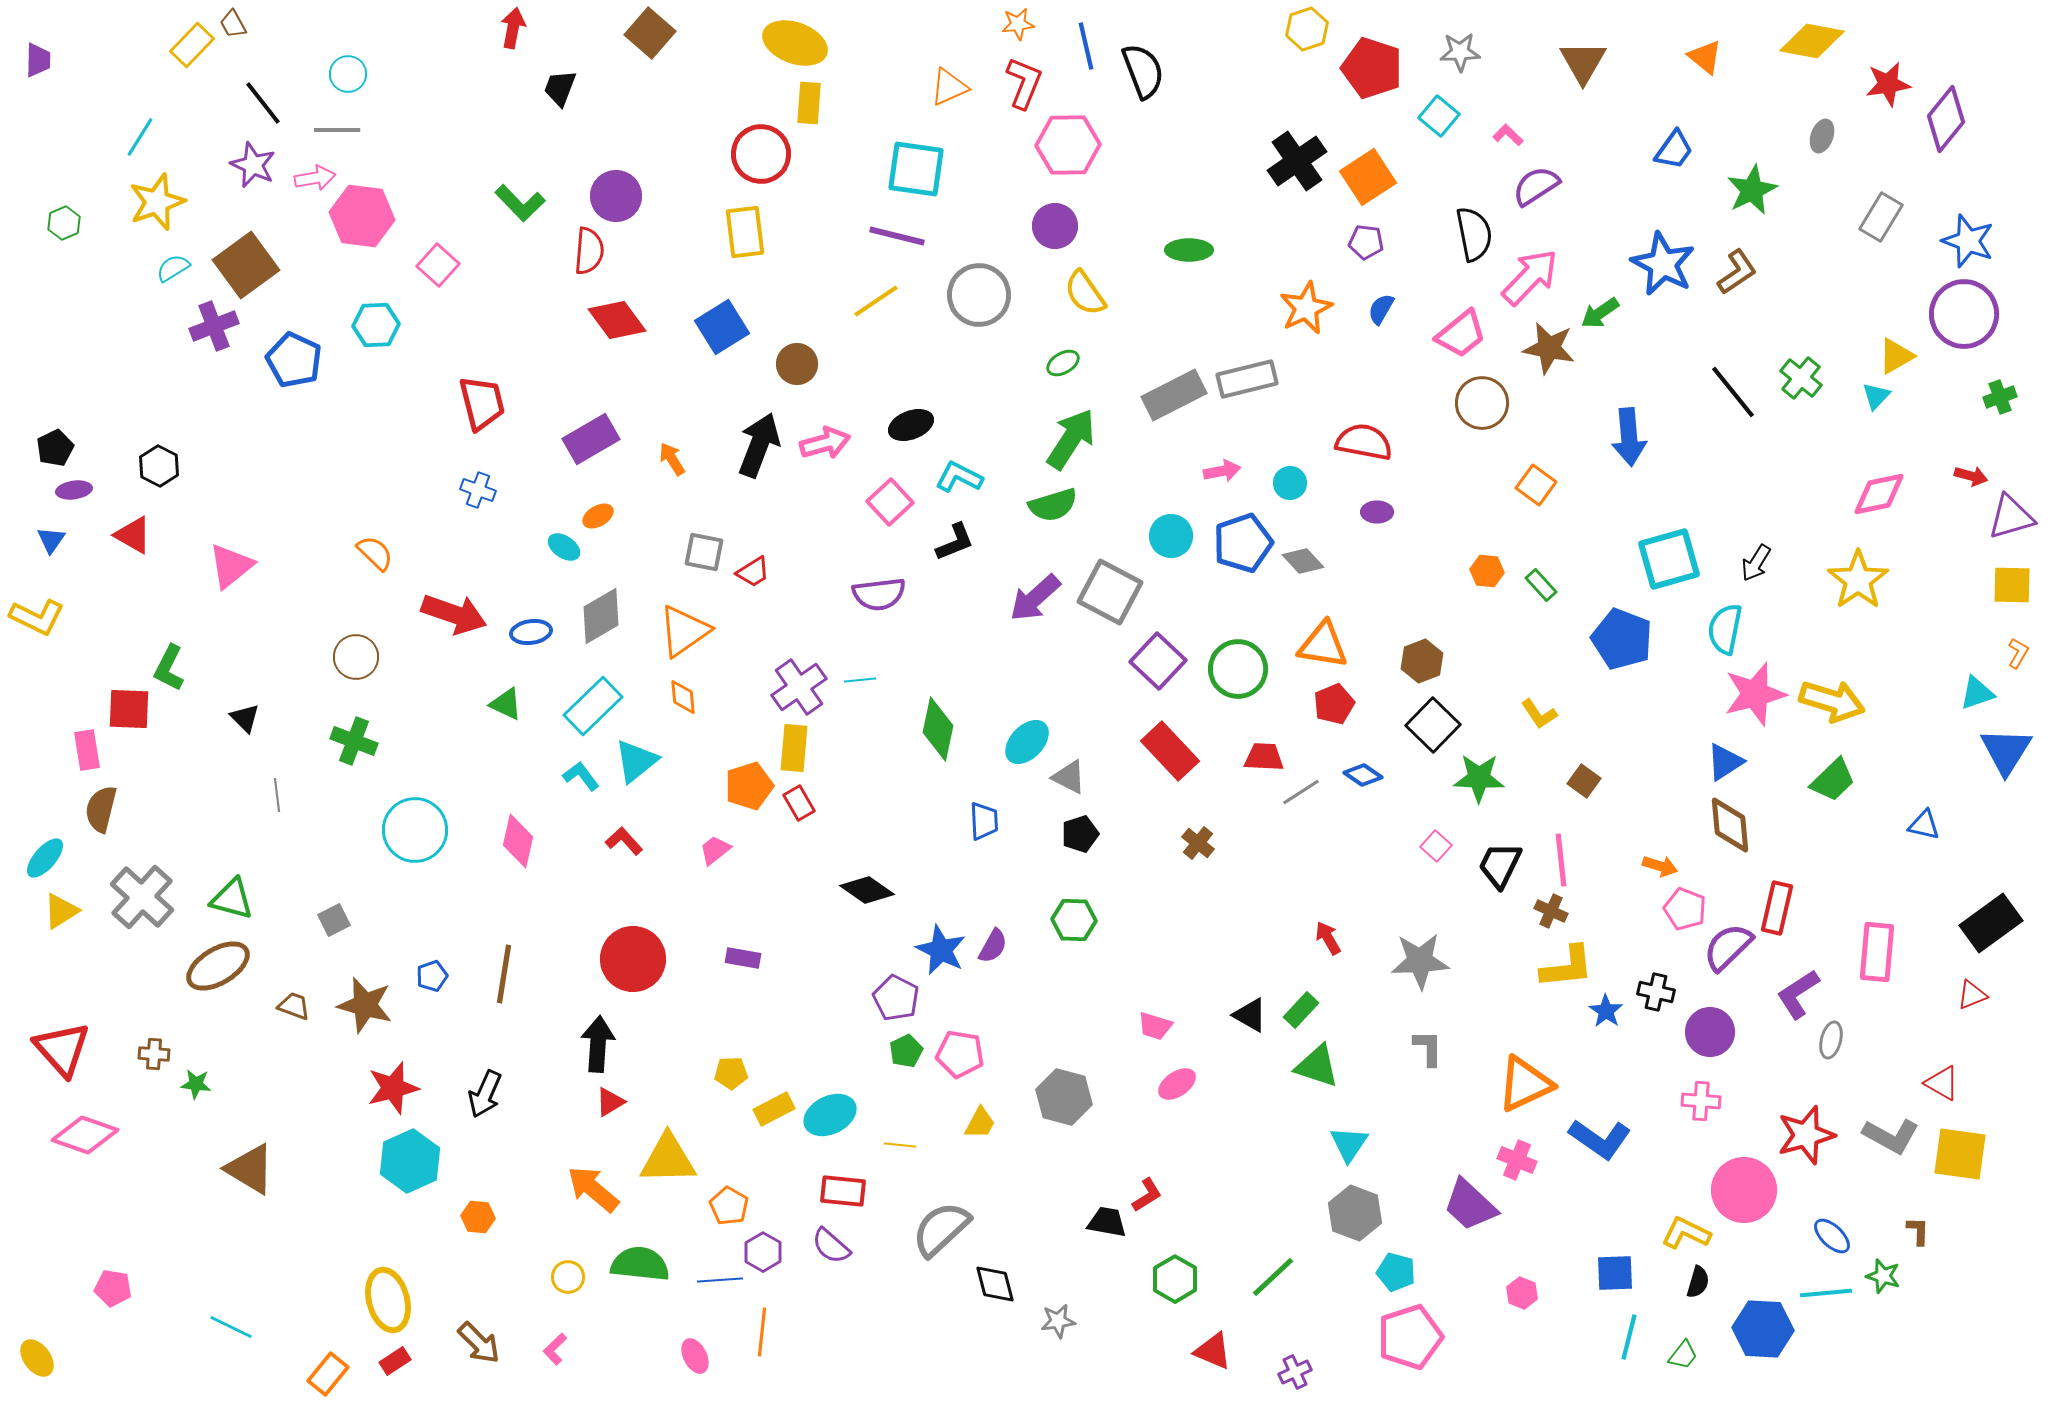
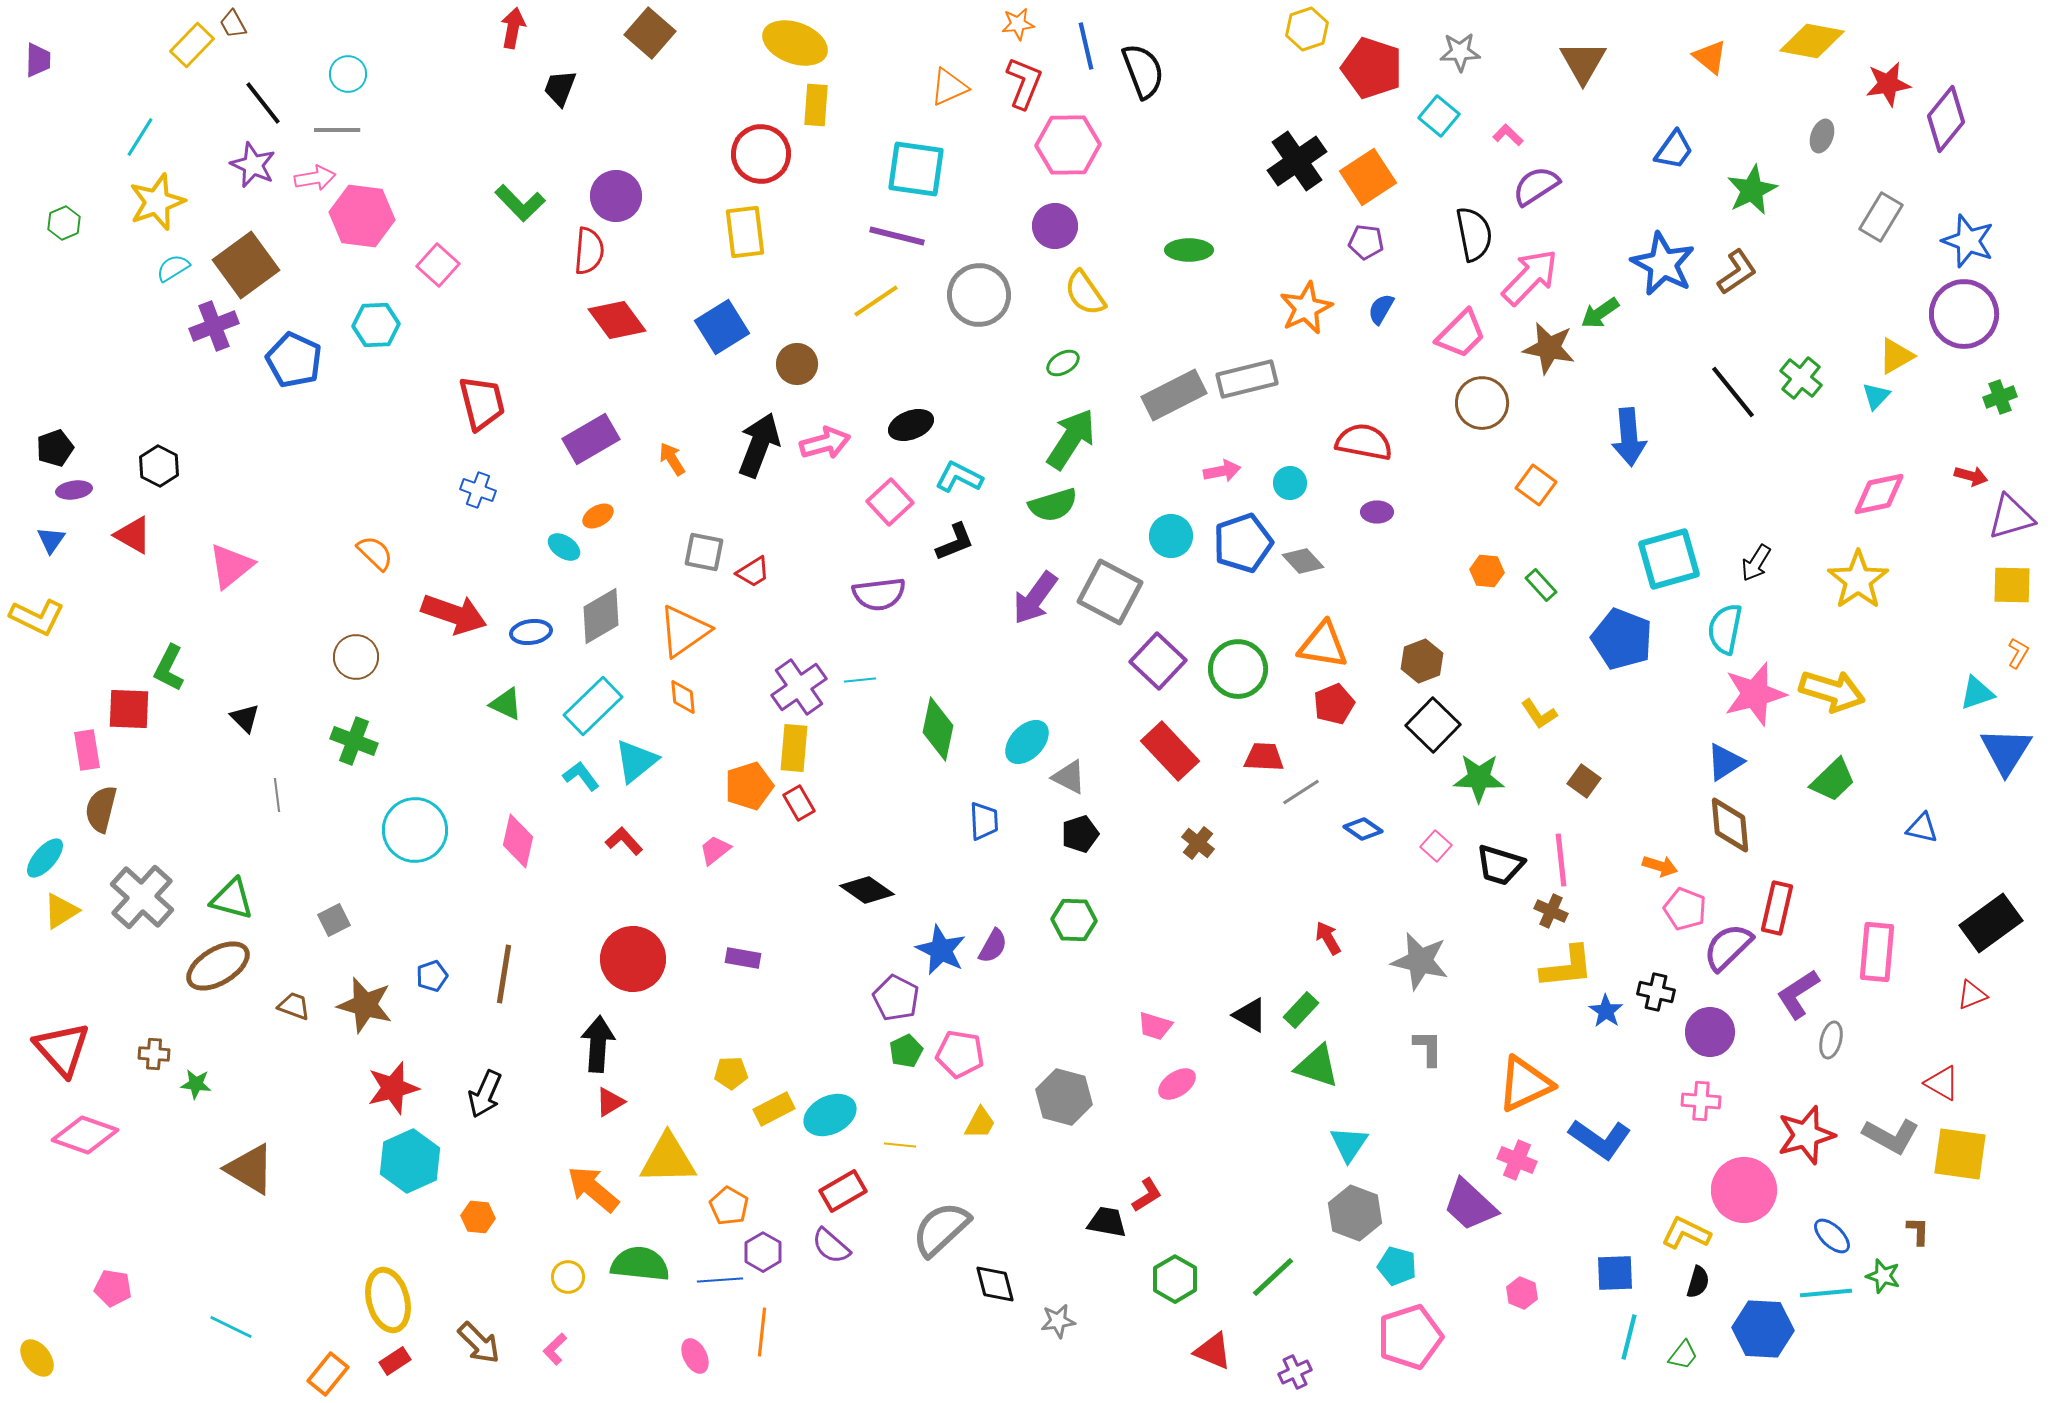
orange triangle at (1705, 57): moved 5 px right
yellow rectangle at (809, 103): moved 7 px right, 2 px down
pink trapezoid at (1461, 334): rotated 6 degrees counterclockwise
black pentagon at (55, 448): rotated 6 degrees clockwise
purple arrow at (1035, 598): rotated 12 degrees counterclockwise
yellow arrow at (1832, 701): moved 10 px up
blue diamond at (1363, 775): moved 54 px down
blue triangle at (1924, 825): moved 2 px left, 3 px down
black trapezoid at (1500, 865): rotated 99 degrees counterclockwise
gray star at (1420, 961): rotated 16 degrees clockwise
red rectangle at (843, 1191): rotated 36 degrees counterclockwise
cyan pentagon at (1396, 1272): moved 1 px right, 6 px up
